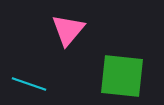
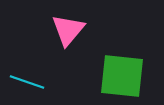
cyan line: moved 2 px left, 2 px up
